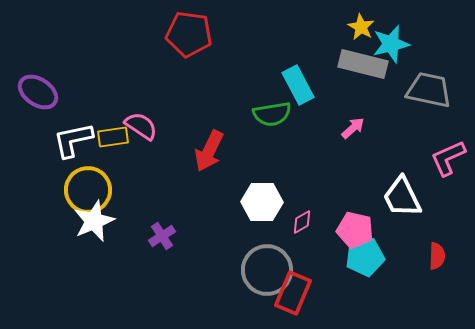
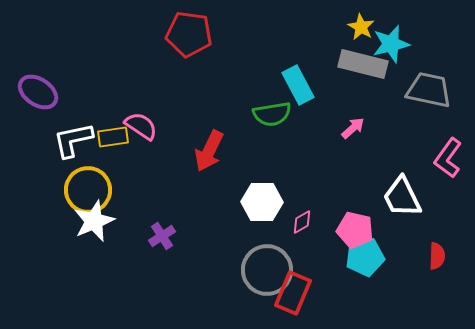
pink L-shape: rotated 30 degrees counterclockwise
